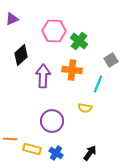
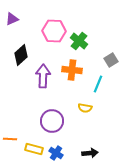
yellow rectangle: moved 2 px right
black arrow: rotated 49 degrees clockwise
